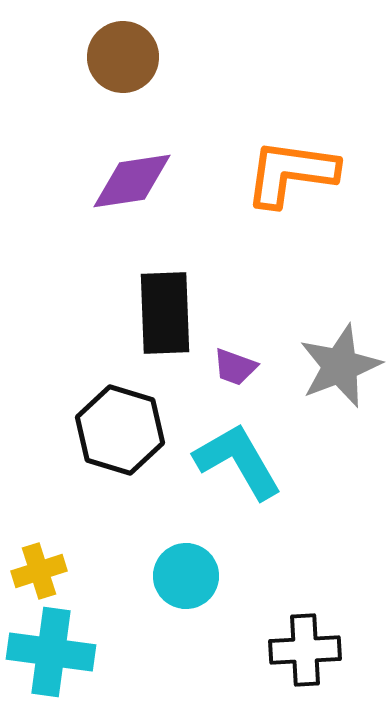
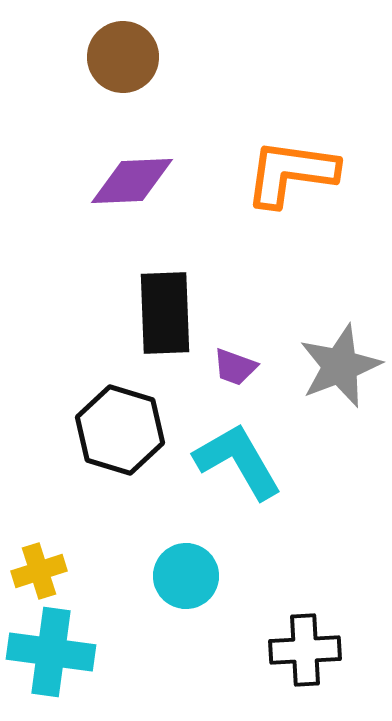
purple diamond: rotated 6 degrees clockwise
